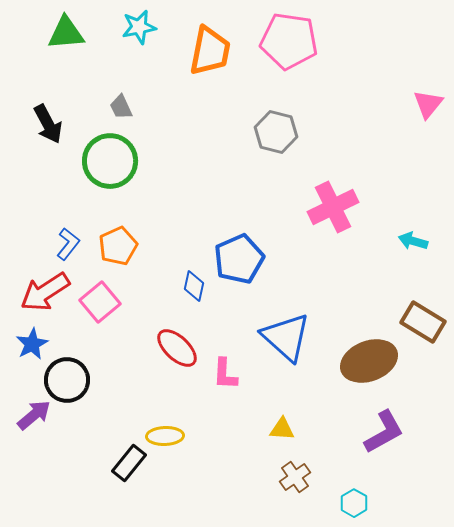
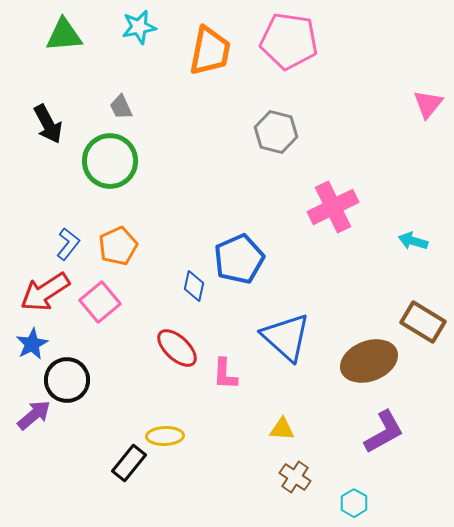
green triangle: moved 2 px left, 2 px down
brown cross: rotated 20 degrees counterclockwise
